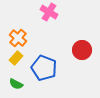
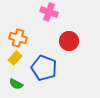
pink cross: rotated 12 degrees counterclockwise
orange cross: rotated 24 degrees counterclockwise
red circle: moved 13 px left, 9 px up
yellow rectangle: moved 1 px left
